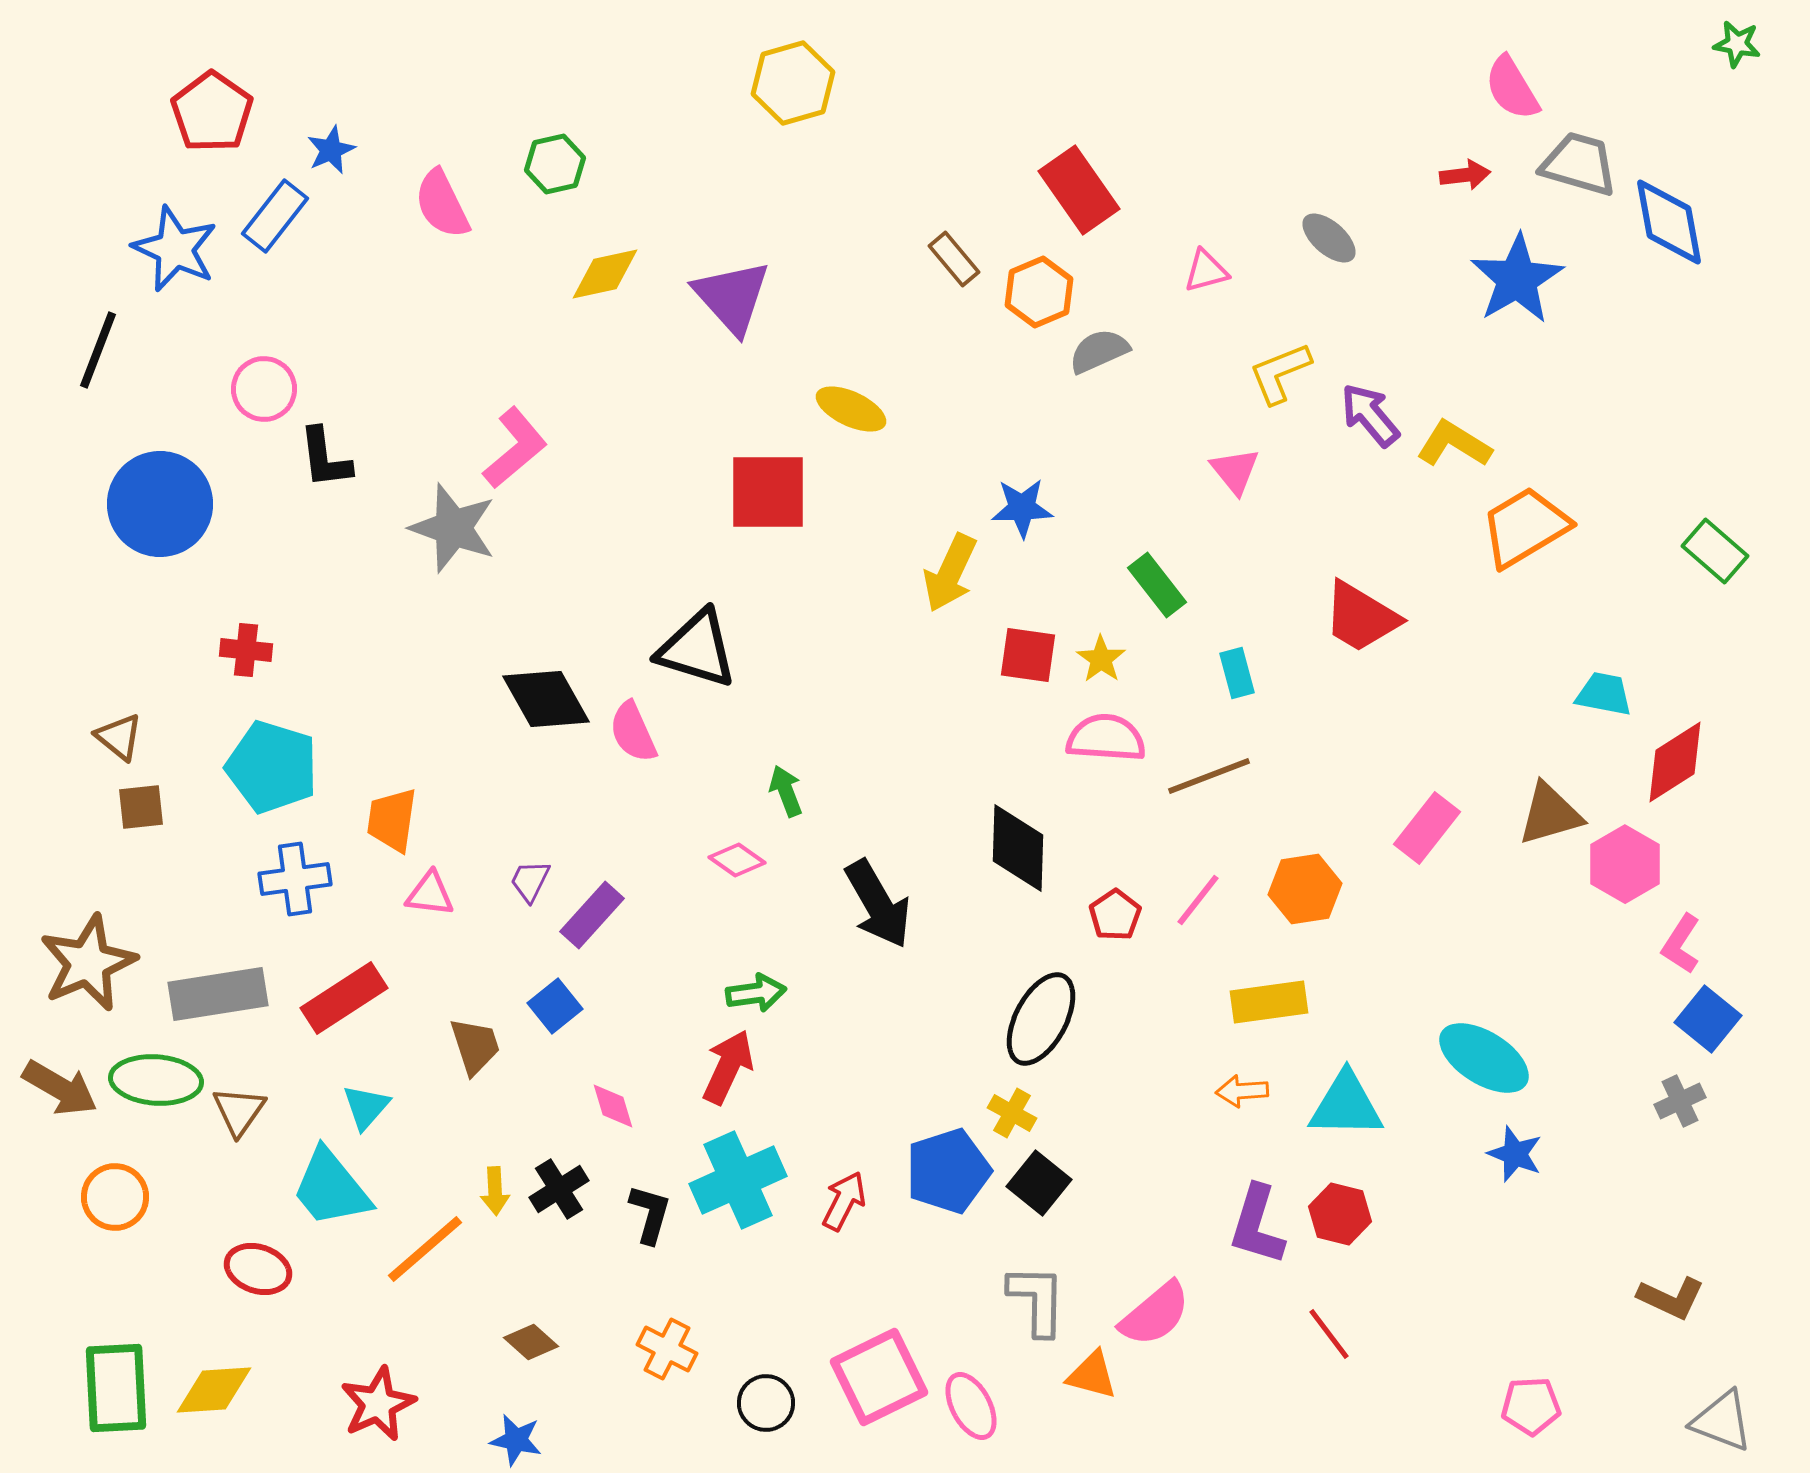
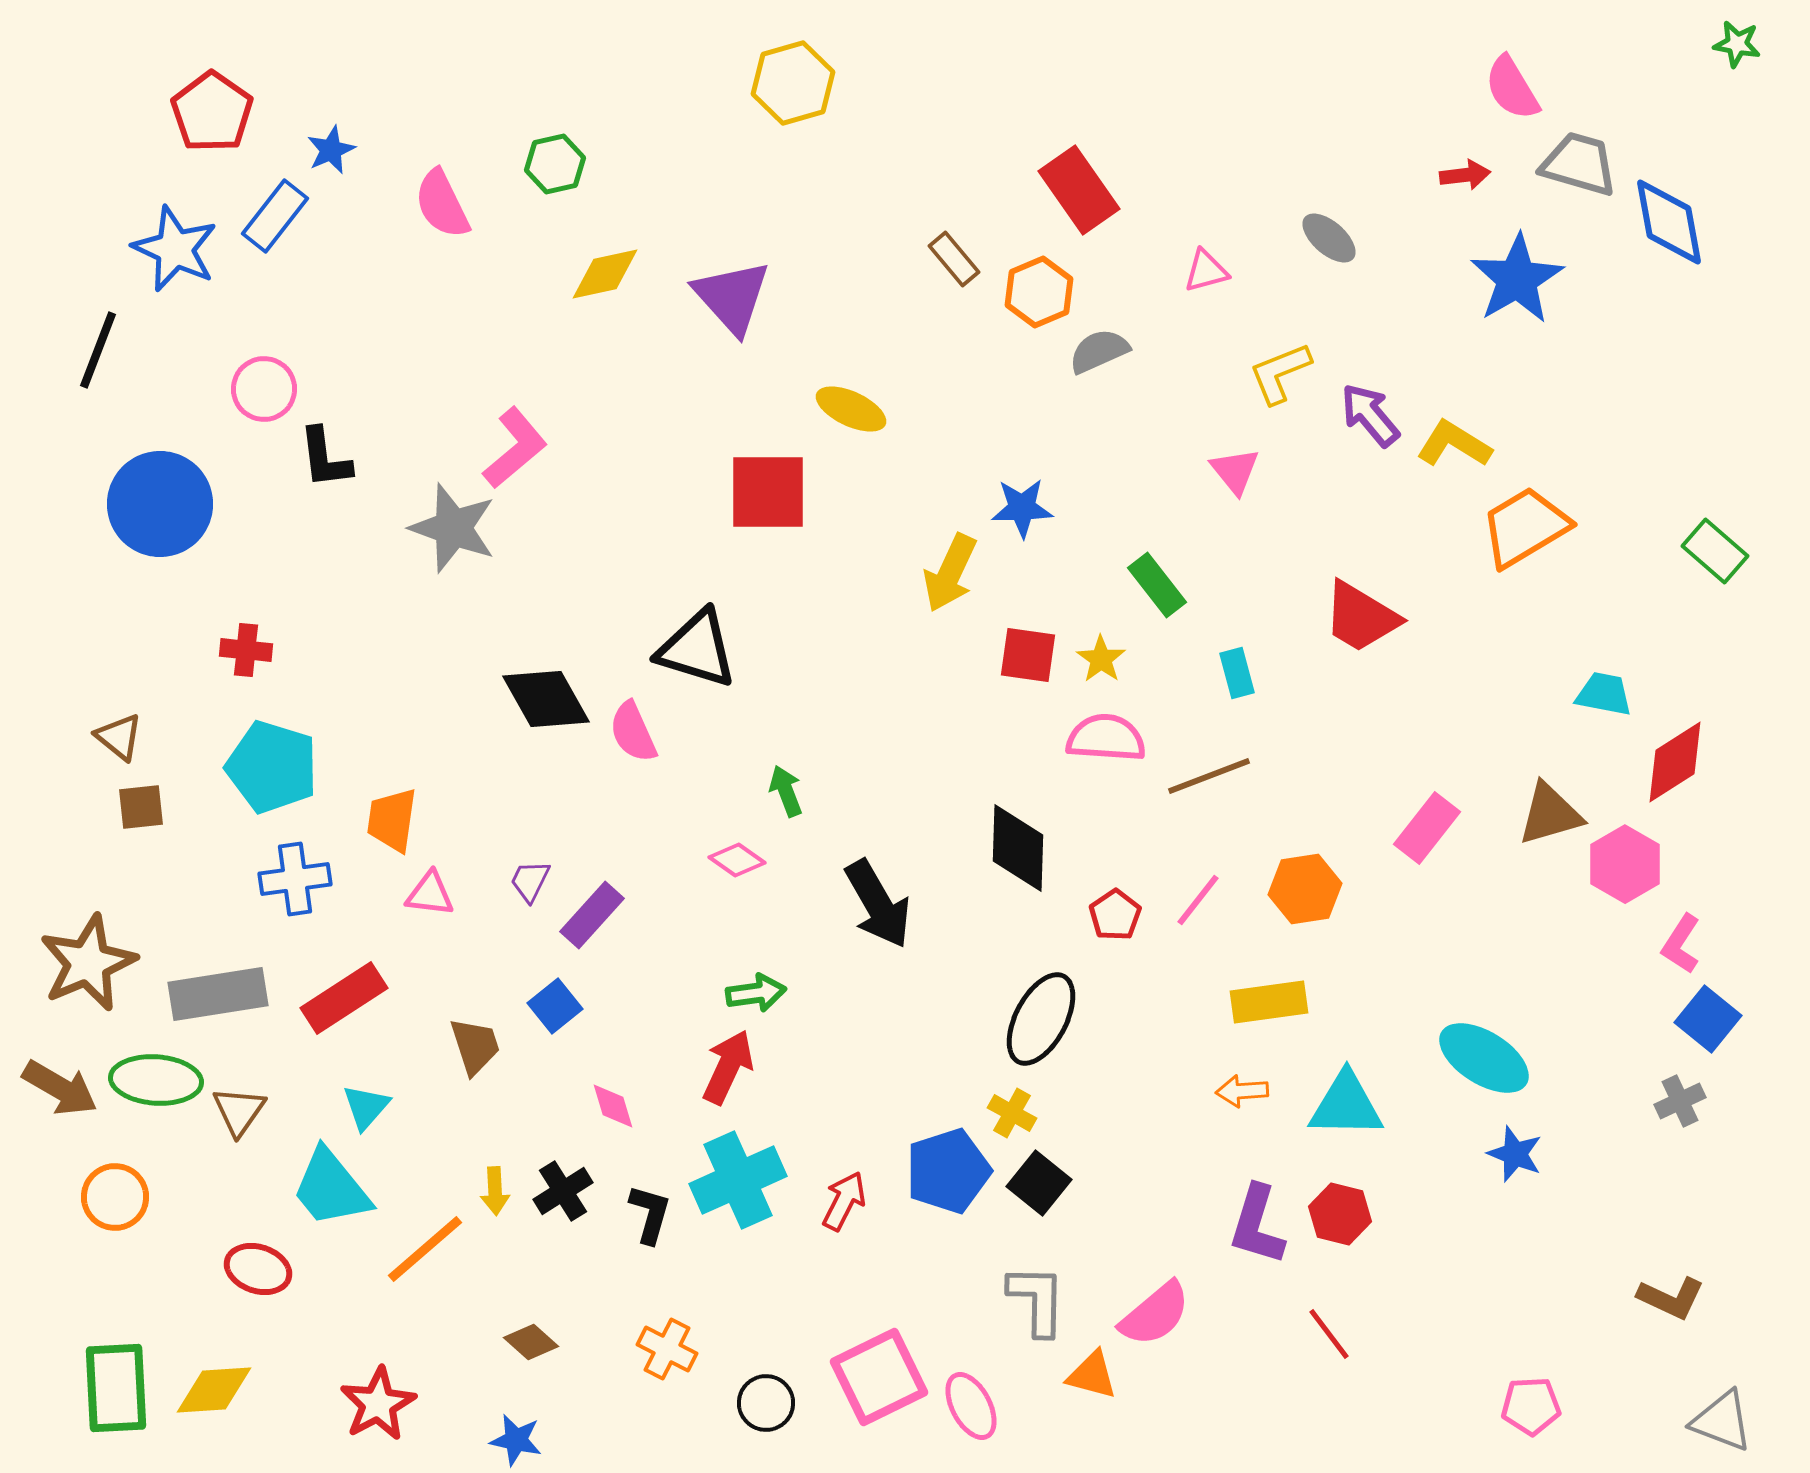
black cross at (559, 1189): moved 4 px right, 2 px down
red star at (378, 1404): rotated 4 degrees counterclockwise
